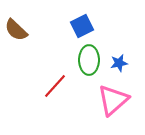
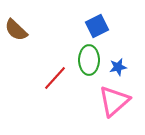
blue square: moved 15 px right
blue star: moved 1 px left, 4 px down
red line: moved 8 px up
pink triangle: moved 1 px right, 1 px down
